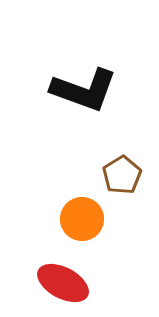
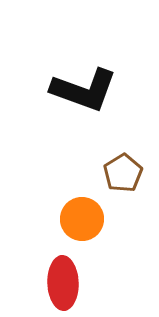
brown pentagon: moved 1 px right, 2 px up
red ellipse: rotated 60 degrees clockwise
